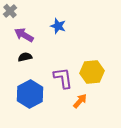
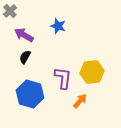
black semicircle: rotated 48 degrees counterclockwise
purple L-shape: rotated 15 degrees clockwise
blue hexagon: rotated 16 degrees counterclockwise
